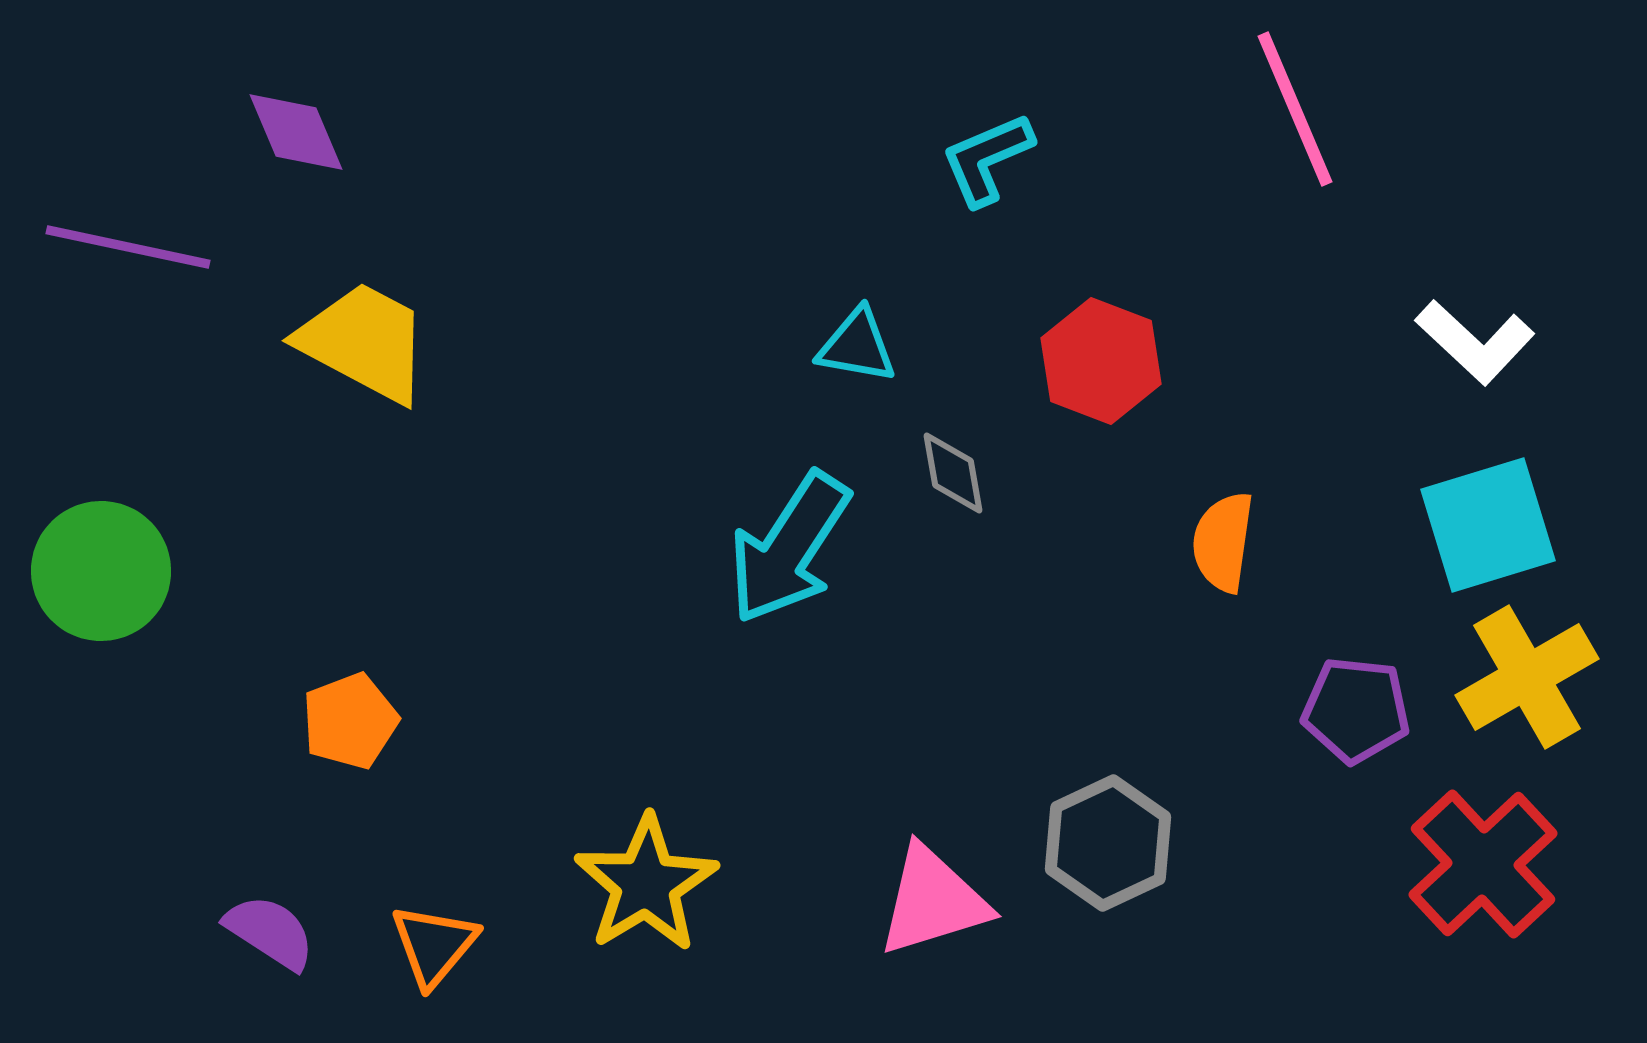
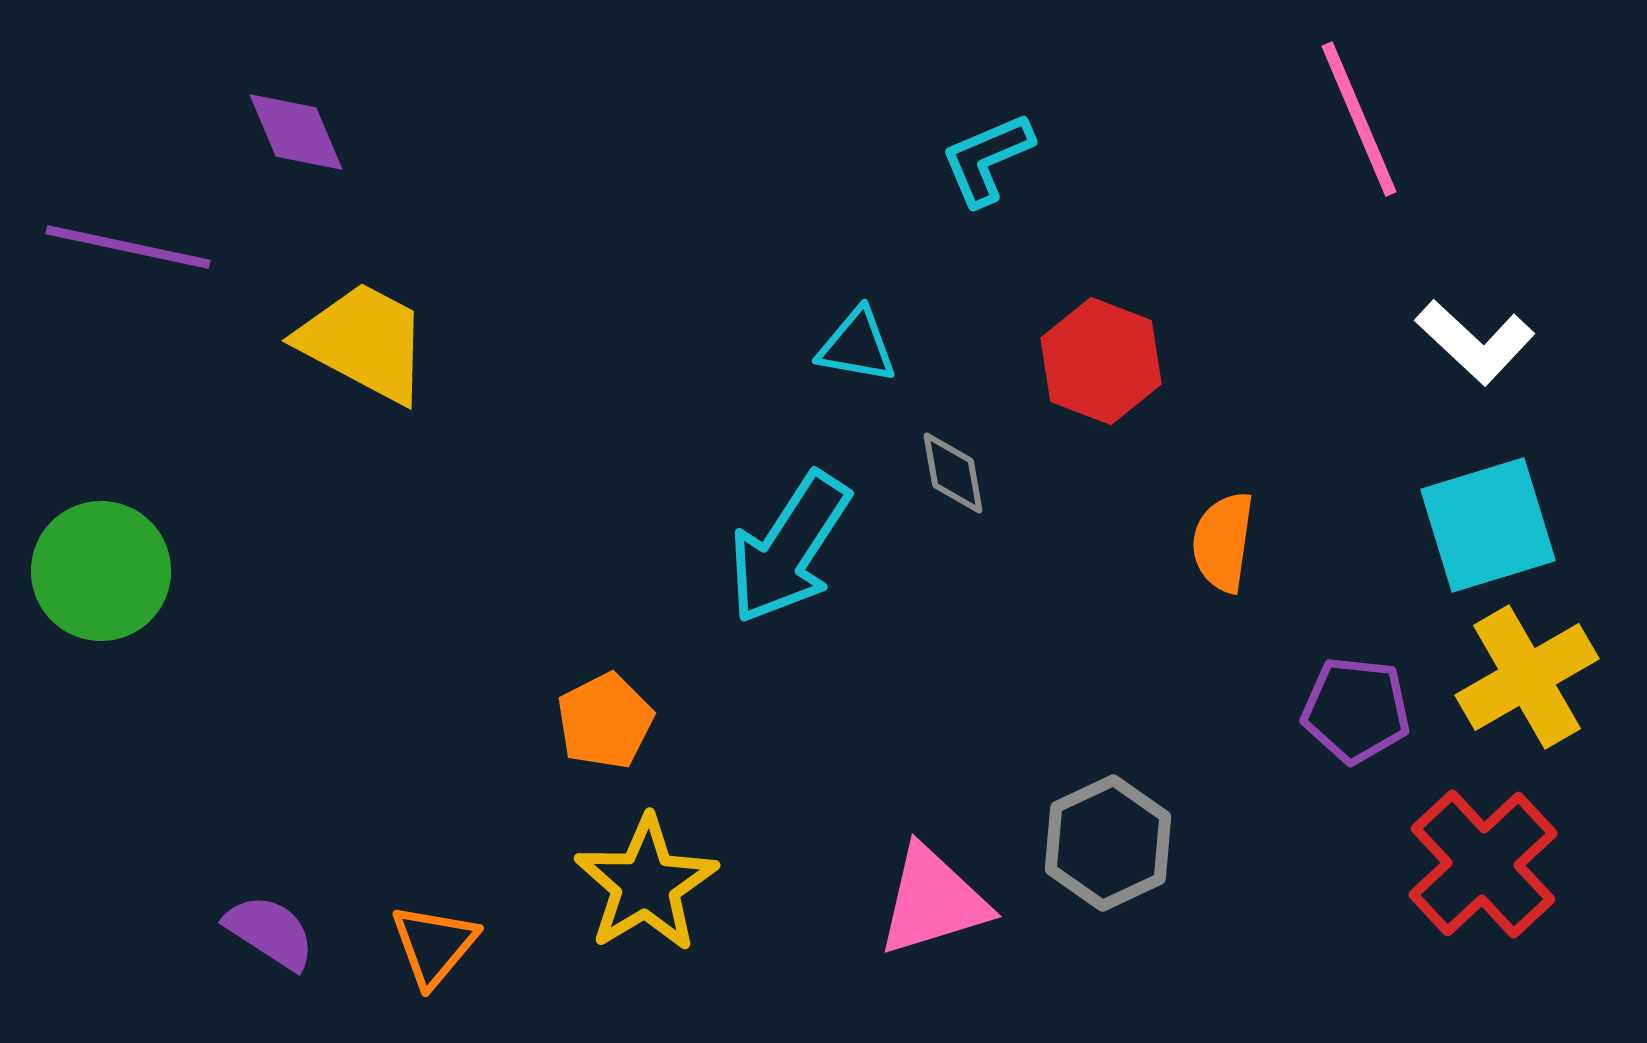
pink line: moved 64 px right, 10 px down
orange pentagon: moved 255 px right; rotated 6 degrees counterclockwise
